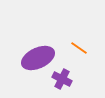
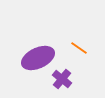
purple cross: rotated 12 degrees clockwise
